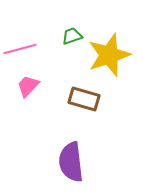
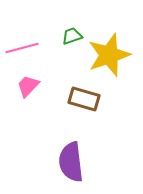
pink line: moved 2 px right, 1 px up
